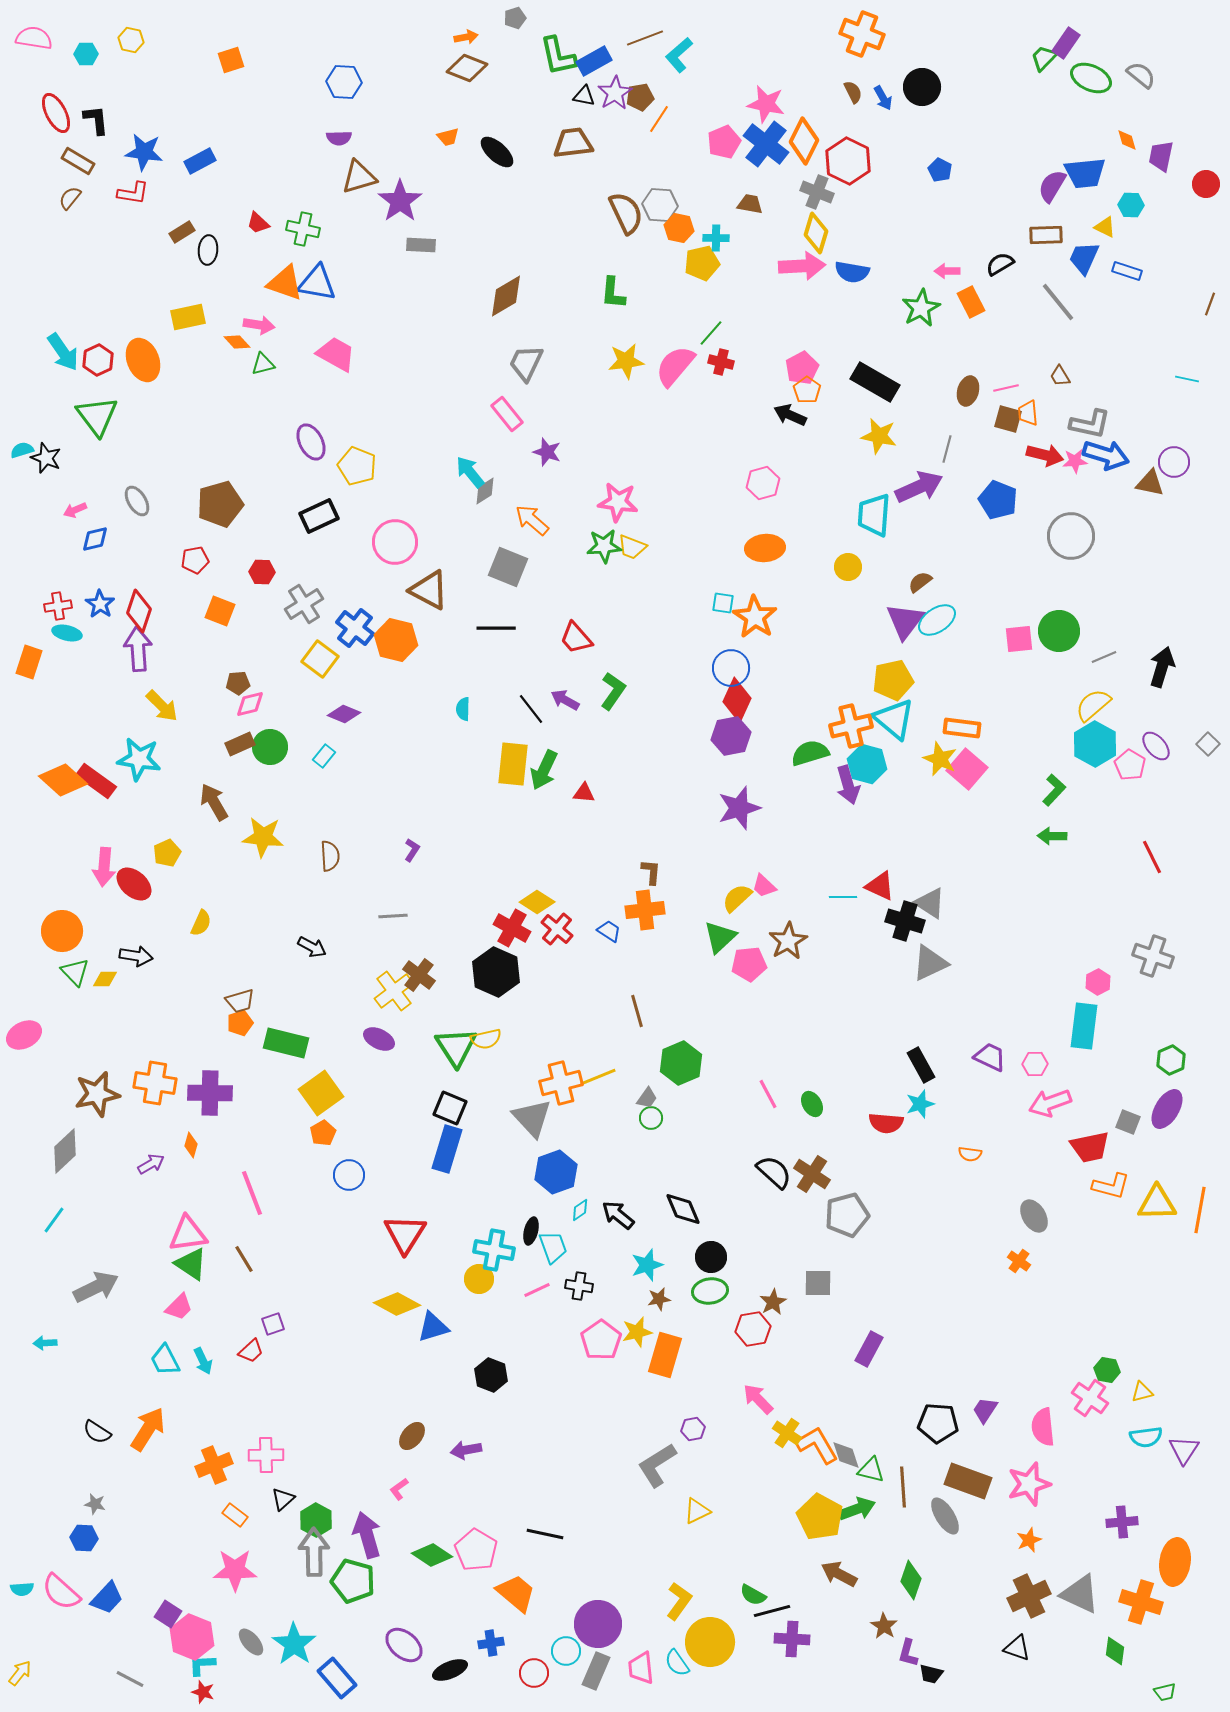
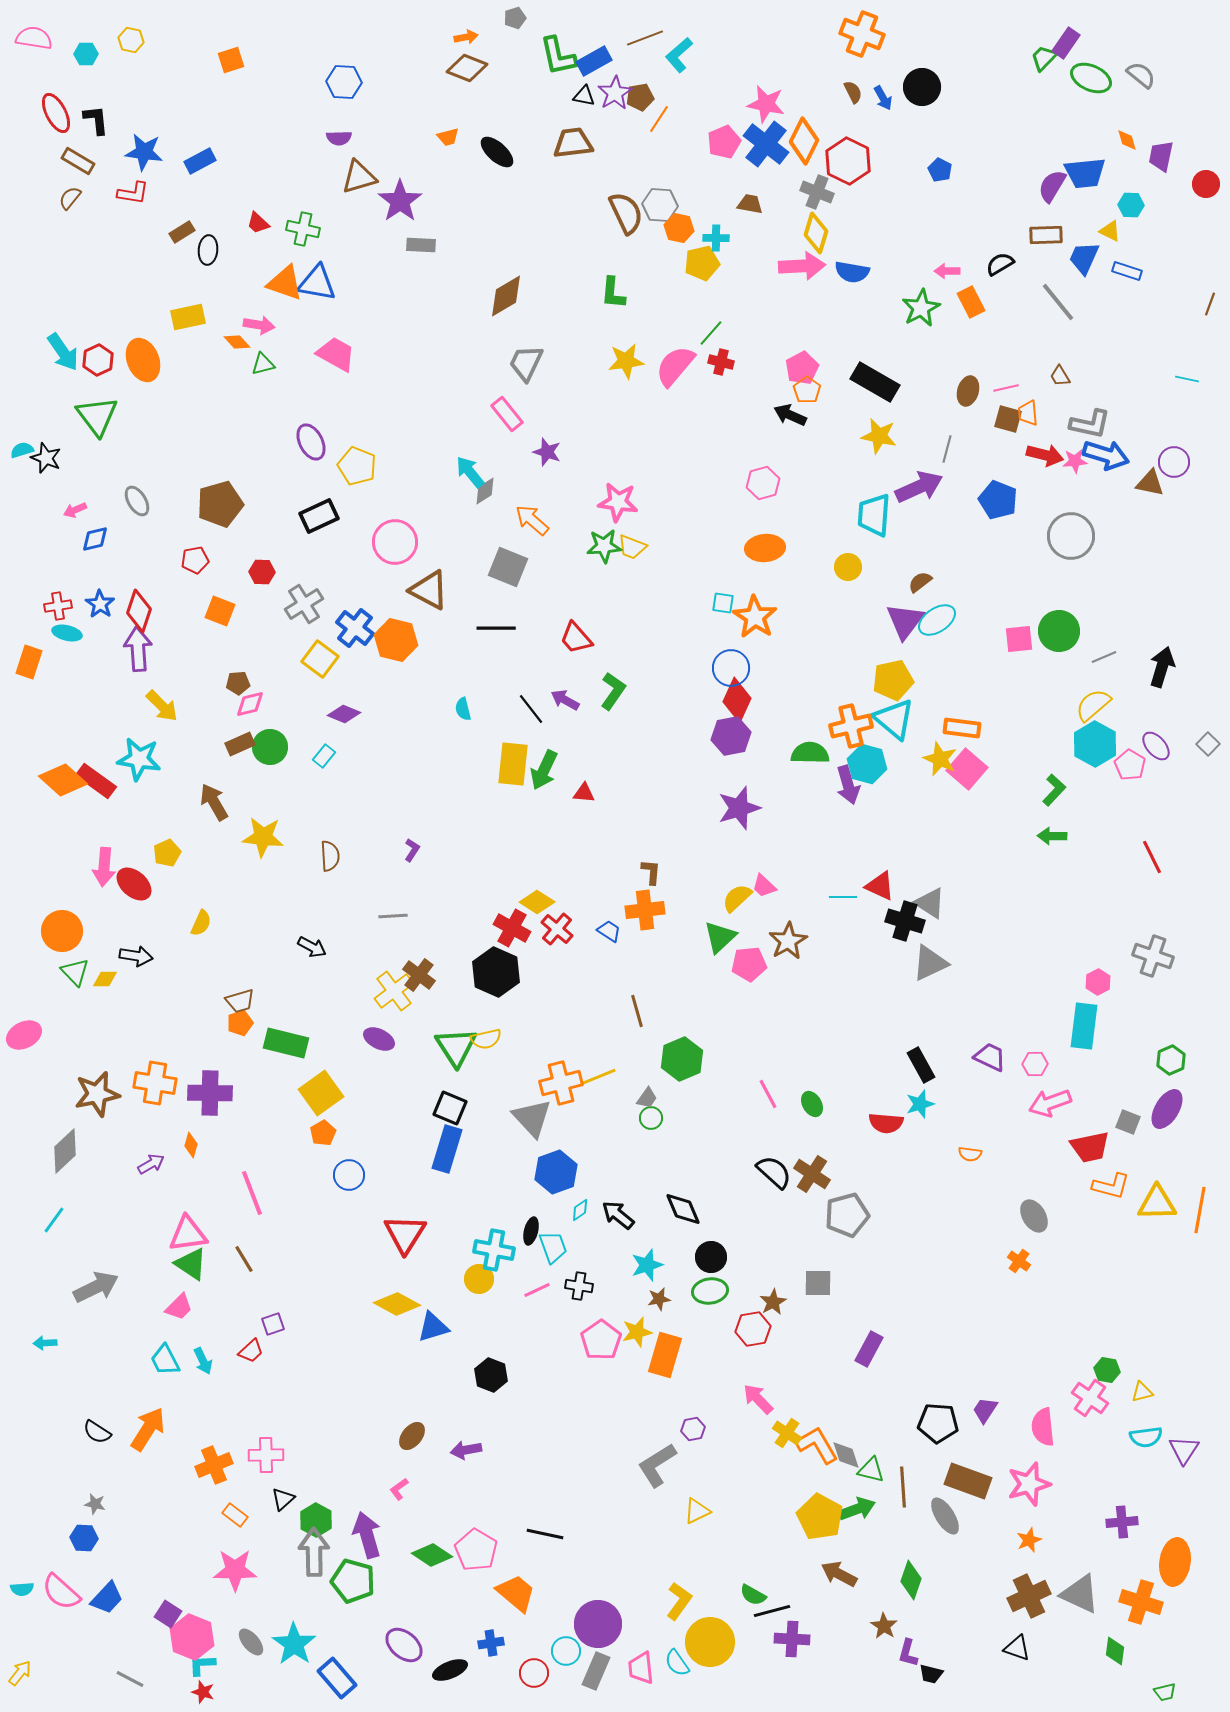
yellow triangle at (1105, 227): moved 5 px right, 4 px down
cyan semicircle at (463, 709): rotated 15 degrees counterclockwise
green semicircle at (810, 753): rotated 18 degrees clockwise
green hexagon at (681, 1063): moved 1 px right, 4 px up
